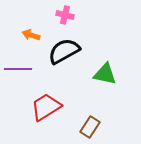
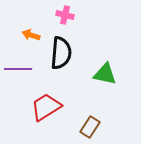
black semicircle: moved 3 px left, 2 px down; rotated 124 degrees clockwise
